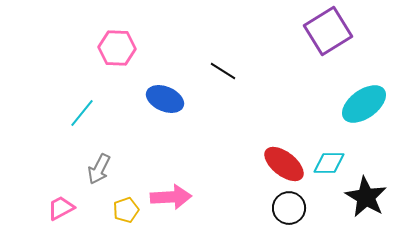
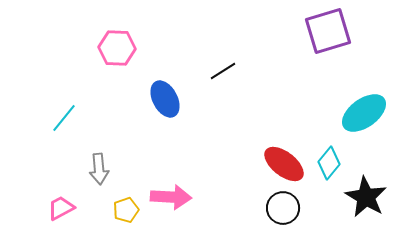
purple square: rotated 15 degrees clockwise
black line: rotated 64 degrees counterclockwise
blue ellipse: rotated 39 degrees clockwise
cyan ellipse: moved 9 px down
cyan line: moved 18 px left, 5 px down
cyan diamond: rotated 52 degrees counterclockwise
gray arrow: rotated 32 degrees counterclockwise
pink arrow: rotated 6 degrees clockwise
black circle: moved 6 px left
